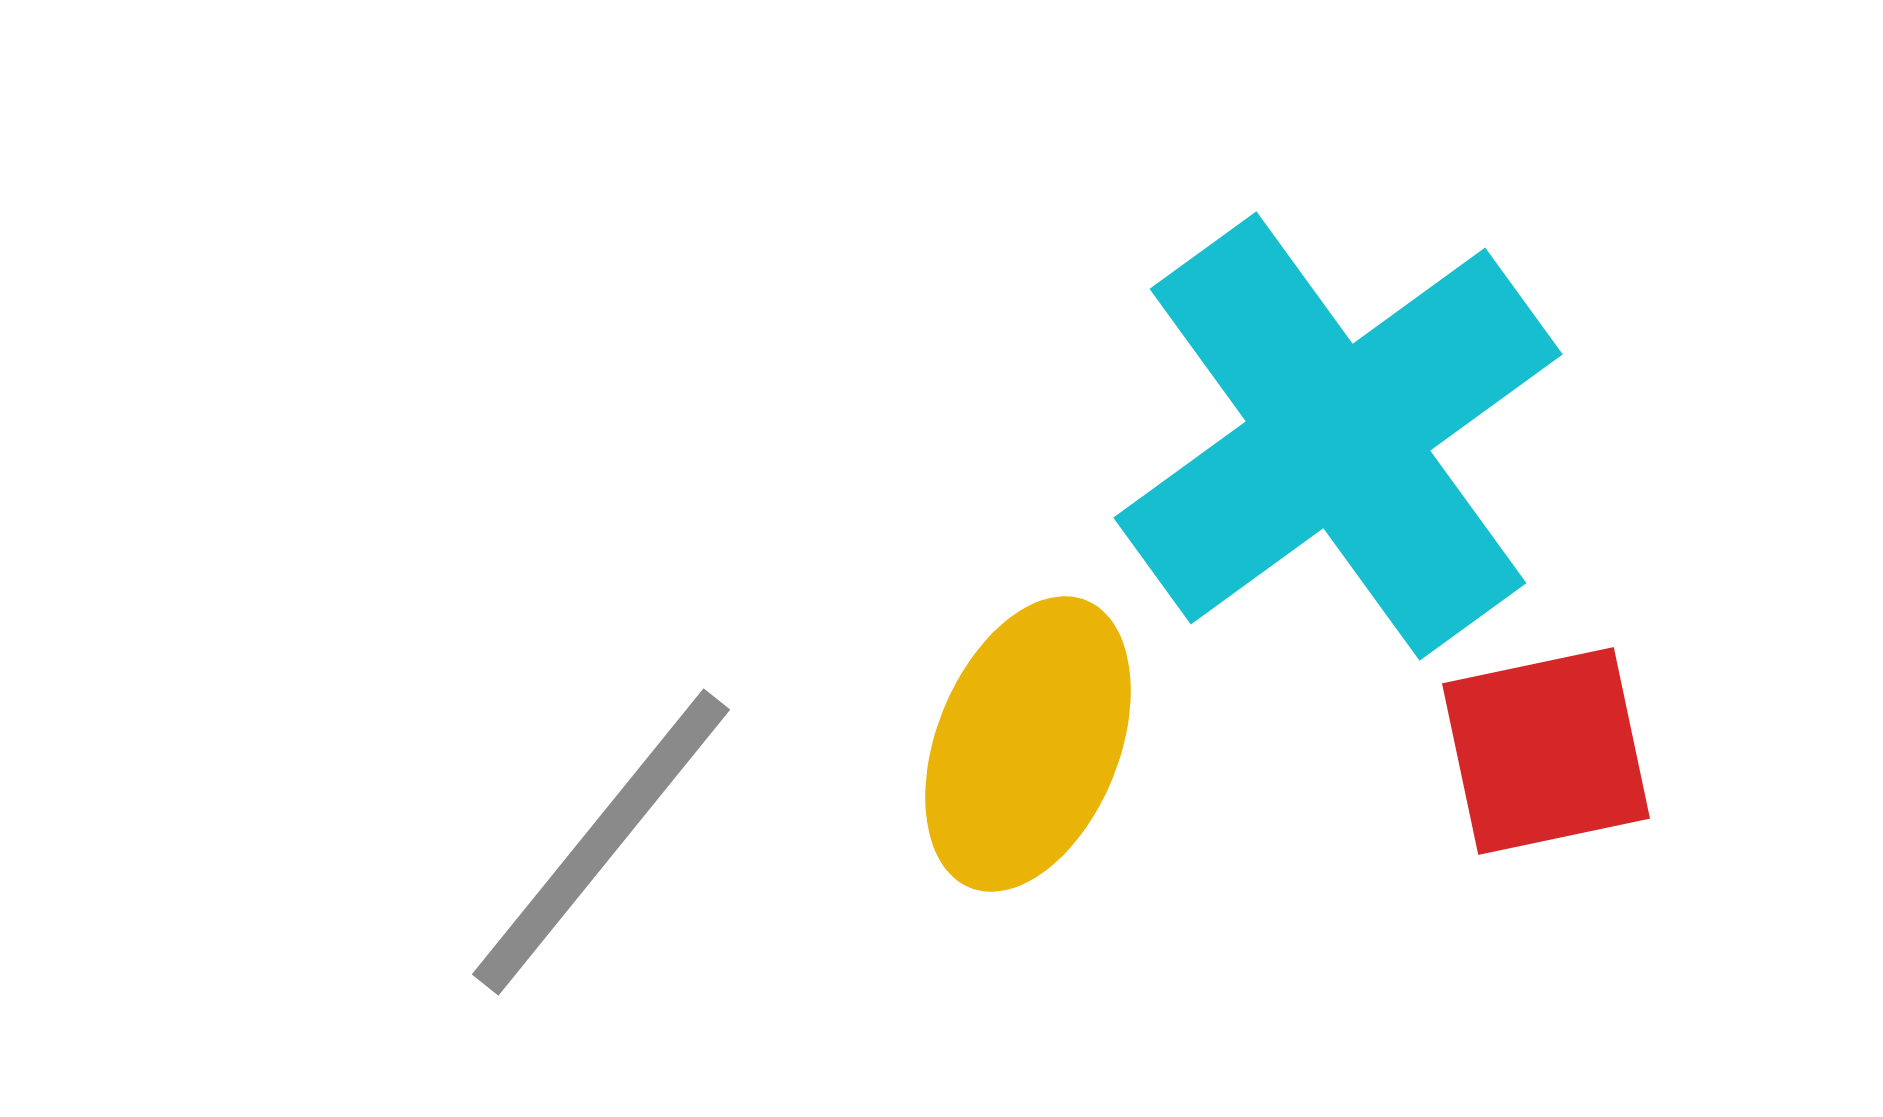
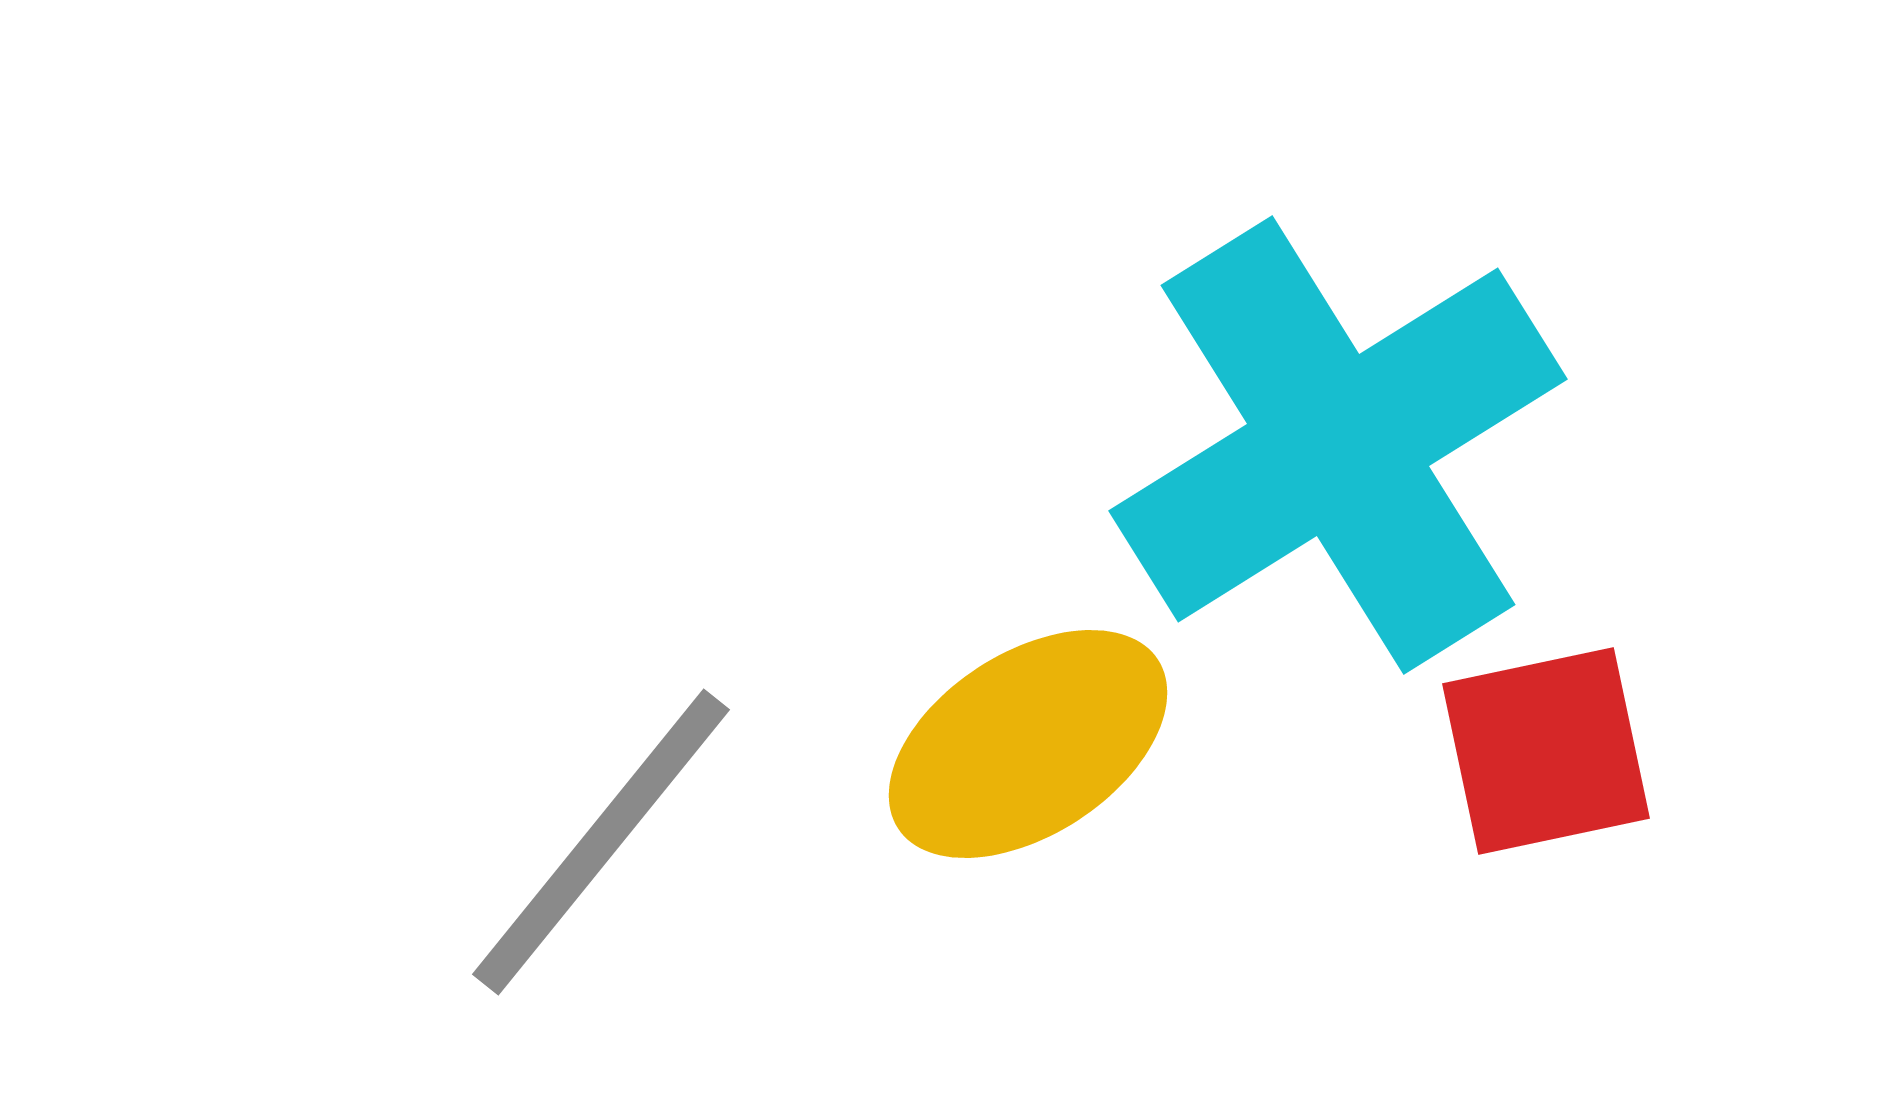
cyan cross: moved 9 px down; rotated 4 degrees clockwise
yellow ellipse: rotated 35 degrees clockwise
